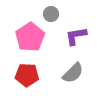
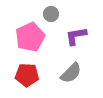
pink pentagon: rotated 8 degrees clockwise
gray semicircle: moved 2 px left
